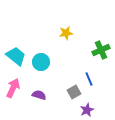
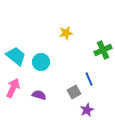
green cross: moved 2 px right
